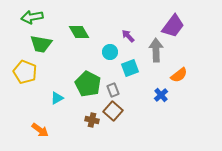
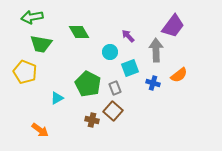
gray rectangle: moved 2 px right, 2 px up
blue cross: moved 8 px left, 12 px up; rotated 32 degrees counterclockwise
